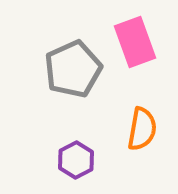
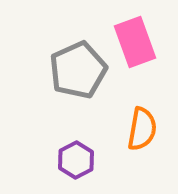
gray pentagon: moved 5 px right, 1 px down
